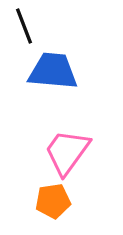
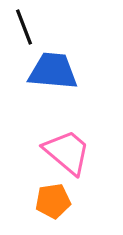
black line: moved 1 px down
pink trapezoid: rotated 94 degrees clockwise
